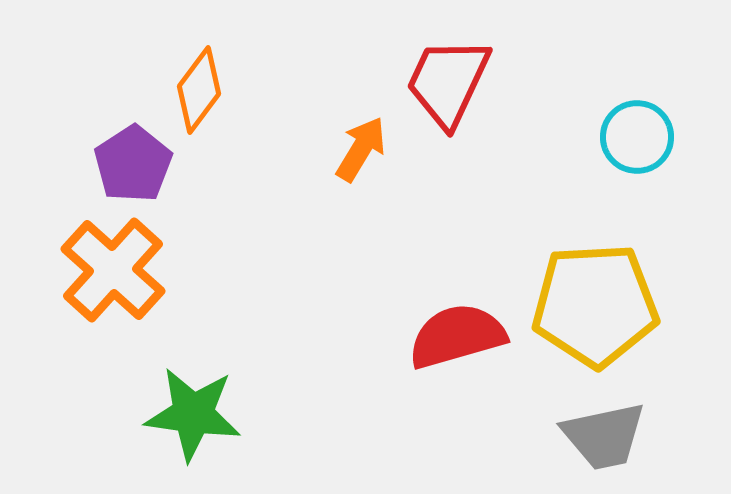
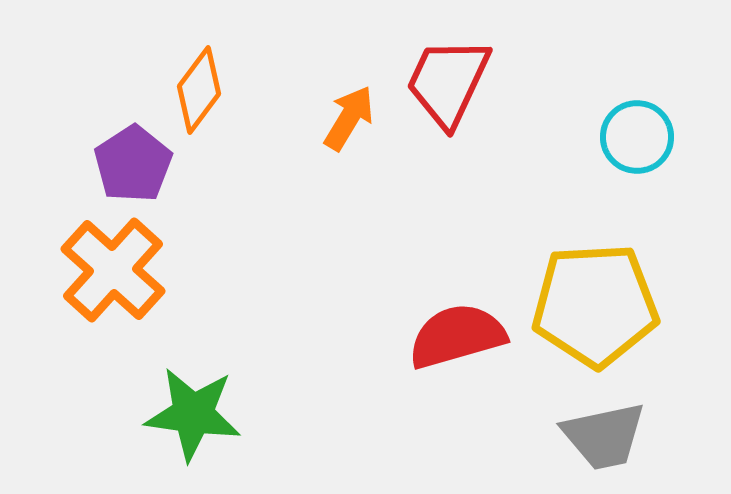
orange arrow: moved 12 px left, 31 px up
